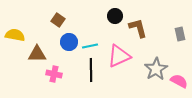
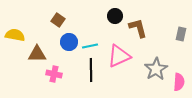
gray rectangle: moved 1 px right; rotated 24 degrees clockwise
pink semicircle: moved 1 px down; rotated 66 degrees clockwise
